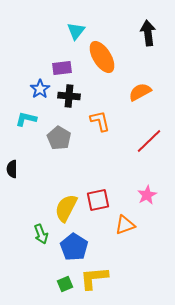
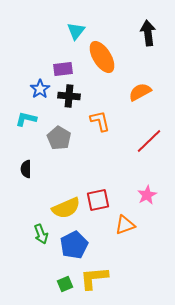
purple rectangle: moved 1 px right, 1 px down
black semicircle: moved 14 px right
yellow semicircle: rotated 140 degrees counterclockwise
blue pentagon: moved 2 px up; rotated 12 degrees clockwise
